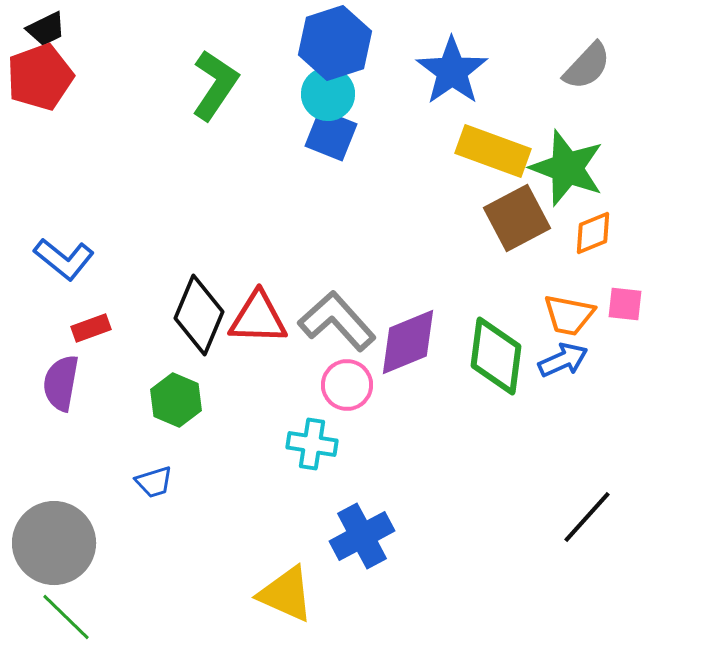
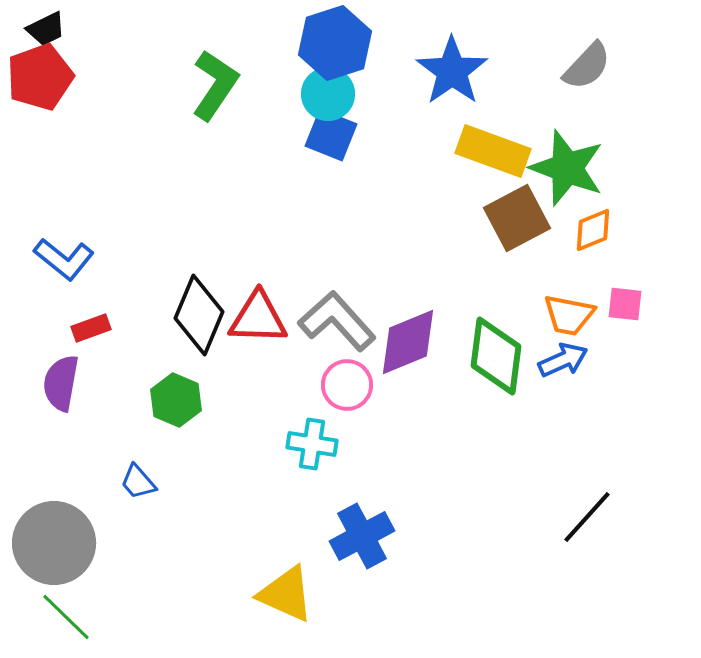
orange diamond: moved 3 px up
blue trapezoid: moved 16 px left; rotated 66 degrees clockwise
